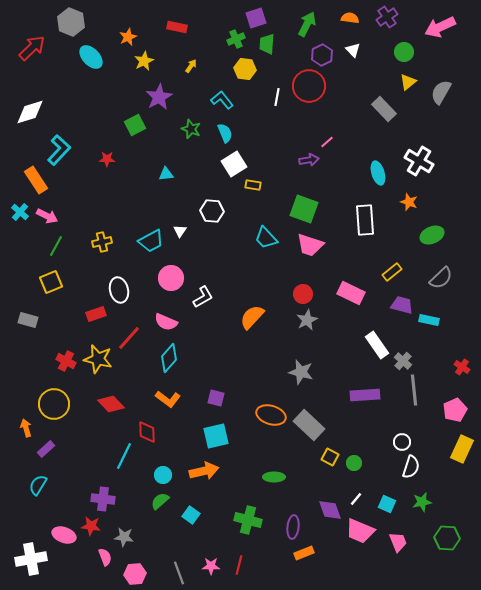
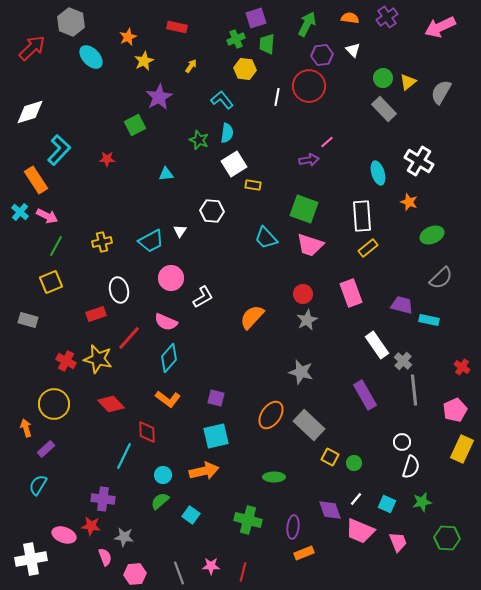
green circle at (404, 52): moved 21 px left, 26 px down
purple hexagon at (322, 55): rotated 20 degrees clockwise
green star at (191, 129): moved 8 px right, 11 px down
cyan semicircle at (225, 133): moved 2 px right; rotated 30 degrees clockwise
white rectangle at (365, 220): moved 3 px left, 4 px up
yellow rectangle at (392, 272): moved 24 px left, 24 px up
pink rectangle at (351, 293): rotated 44 degrees clockwise
purple rectangle at (365, 395): rotated 64 degrees clockwise
orange ellipse at (271, 415): rotated 72 degrees counterclockwise
red line at (239, 565): moved 4 px right, 7 px down
